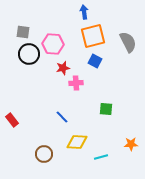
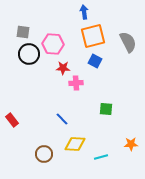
red star: rotated 16 degrees clockwise
blue line: moved 2 px down
yellow diamond: moved 2 px left, 2 px down
